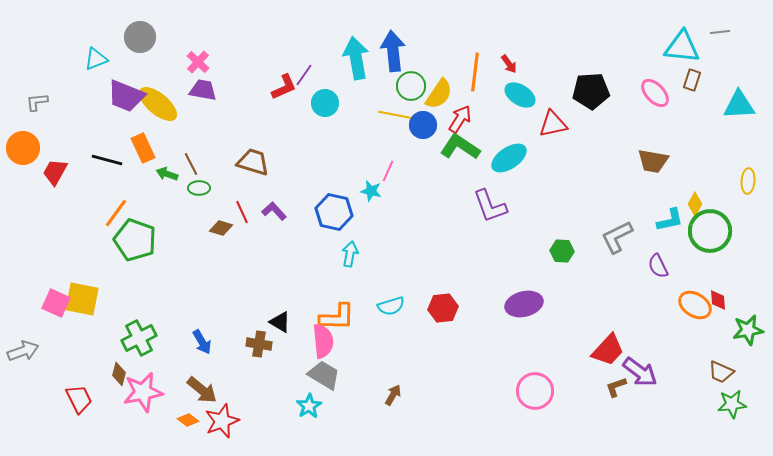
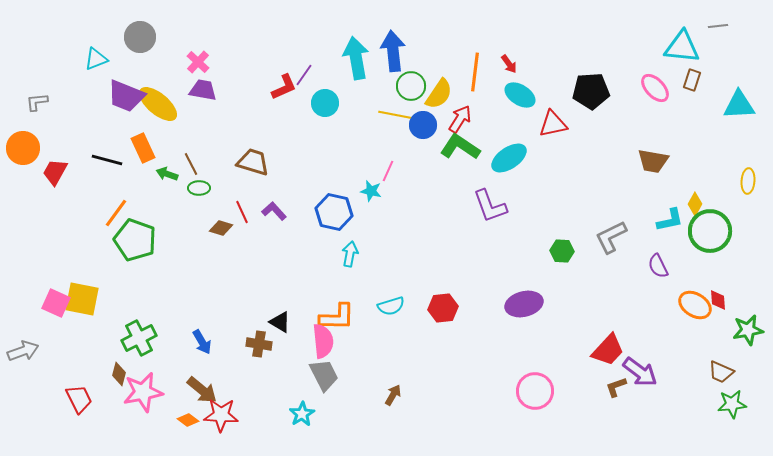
gray line at (720, 32): moved 2 px left, 6 px up
pink ellipse at (655, 93): moved 5 px up
gray L-shape at (617, 237): moved 6 px left
gray trapezoid at (324, 375): rotated 32 degrees clockwise
cyan star at (309, 406): moved 7 px left, 8 px down
red star at (222, 421): moved 1 px left, 6 px up; rotated 24 degrees clockwise
